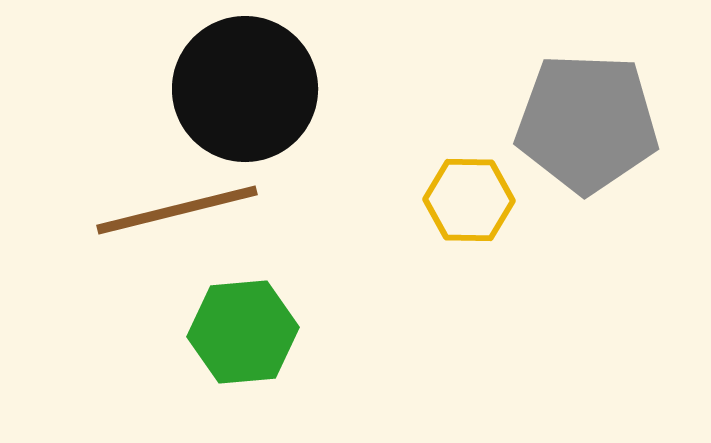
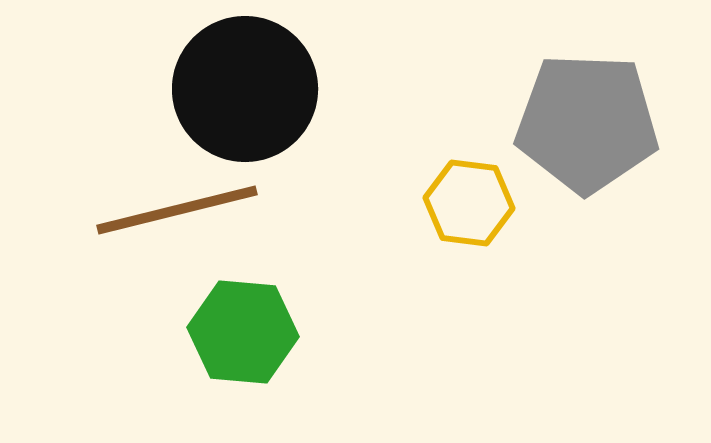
yellow hexagon: moved 3 px down; rotated 6 degrees clockwise
green hexagon: rotated 10 degrees clockwise
